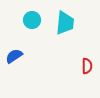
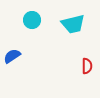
cyan trapezoid: moved 8 px right, 1 px down; rotated 70 degrees clockwise
blue semicircle: moved 2 px left
